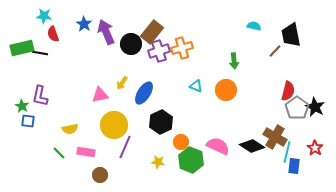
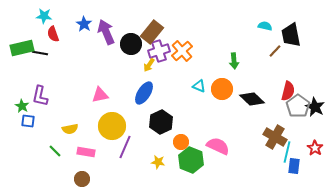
cyan semicircle at (254, 26): moved 11 px right
orange cross at (182, 48): moved 3 px down; rotated 25 degrees counterclockwise
yellow arrow at (122, 83): moved 27 px right, 18 px up
cyan triangle at (196, 86): moved 3 px right
orange circle at (226, 90): moved 4 px left, 1 px up
gray pentagon at (297, 108): moved 1 px right, 2 px up
yellow circle at (114, 125): moved 2 px left, 1 px down
black diamond at (252, 146): moved 47 px up; rotated 10 degrees clockwise
green line at (59, 153): moved 4 px left, 2 px up
brown circle at (100, 175): moved 18 px left, 4 px down
